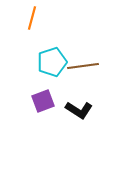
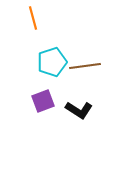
orange line: moved 1 px right; rotated 30 degrees counterclockwise
brown line: moved 2 px right
